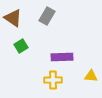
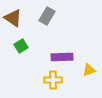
yellow triangle: moved 2 px left, 6 px up; rotated 24 degrees counterclockwise
